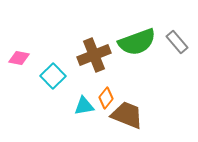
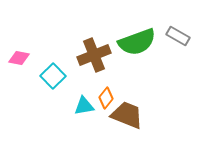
gray rectangle: moved 1 px right, 6 px up; rotated 20 degrees counterclockwise
